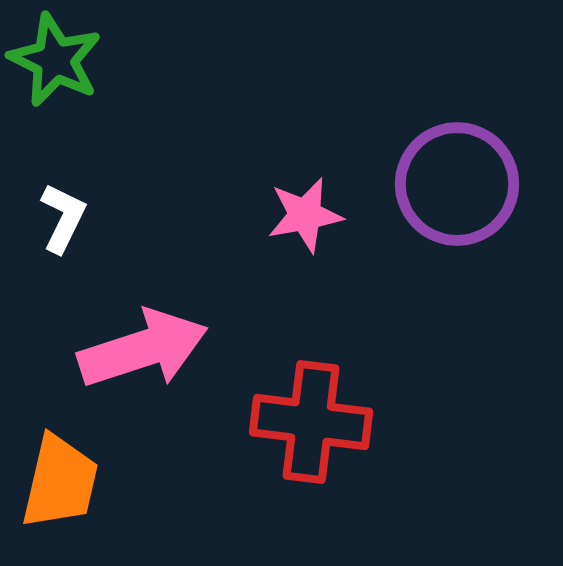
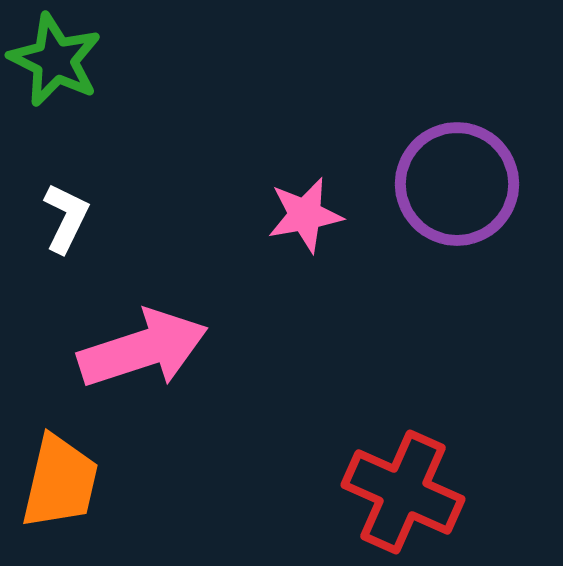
white L-shape: moved 3 px right
red cross: moved 92 px right, 70 px down; rotated 17 degrees clockwise
